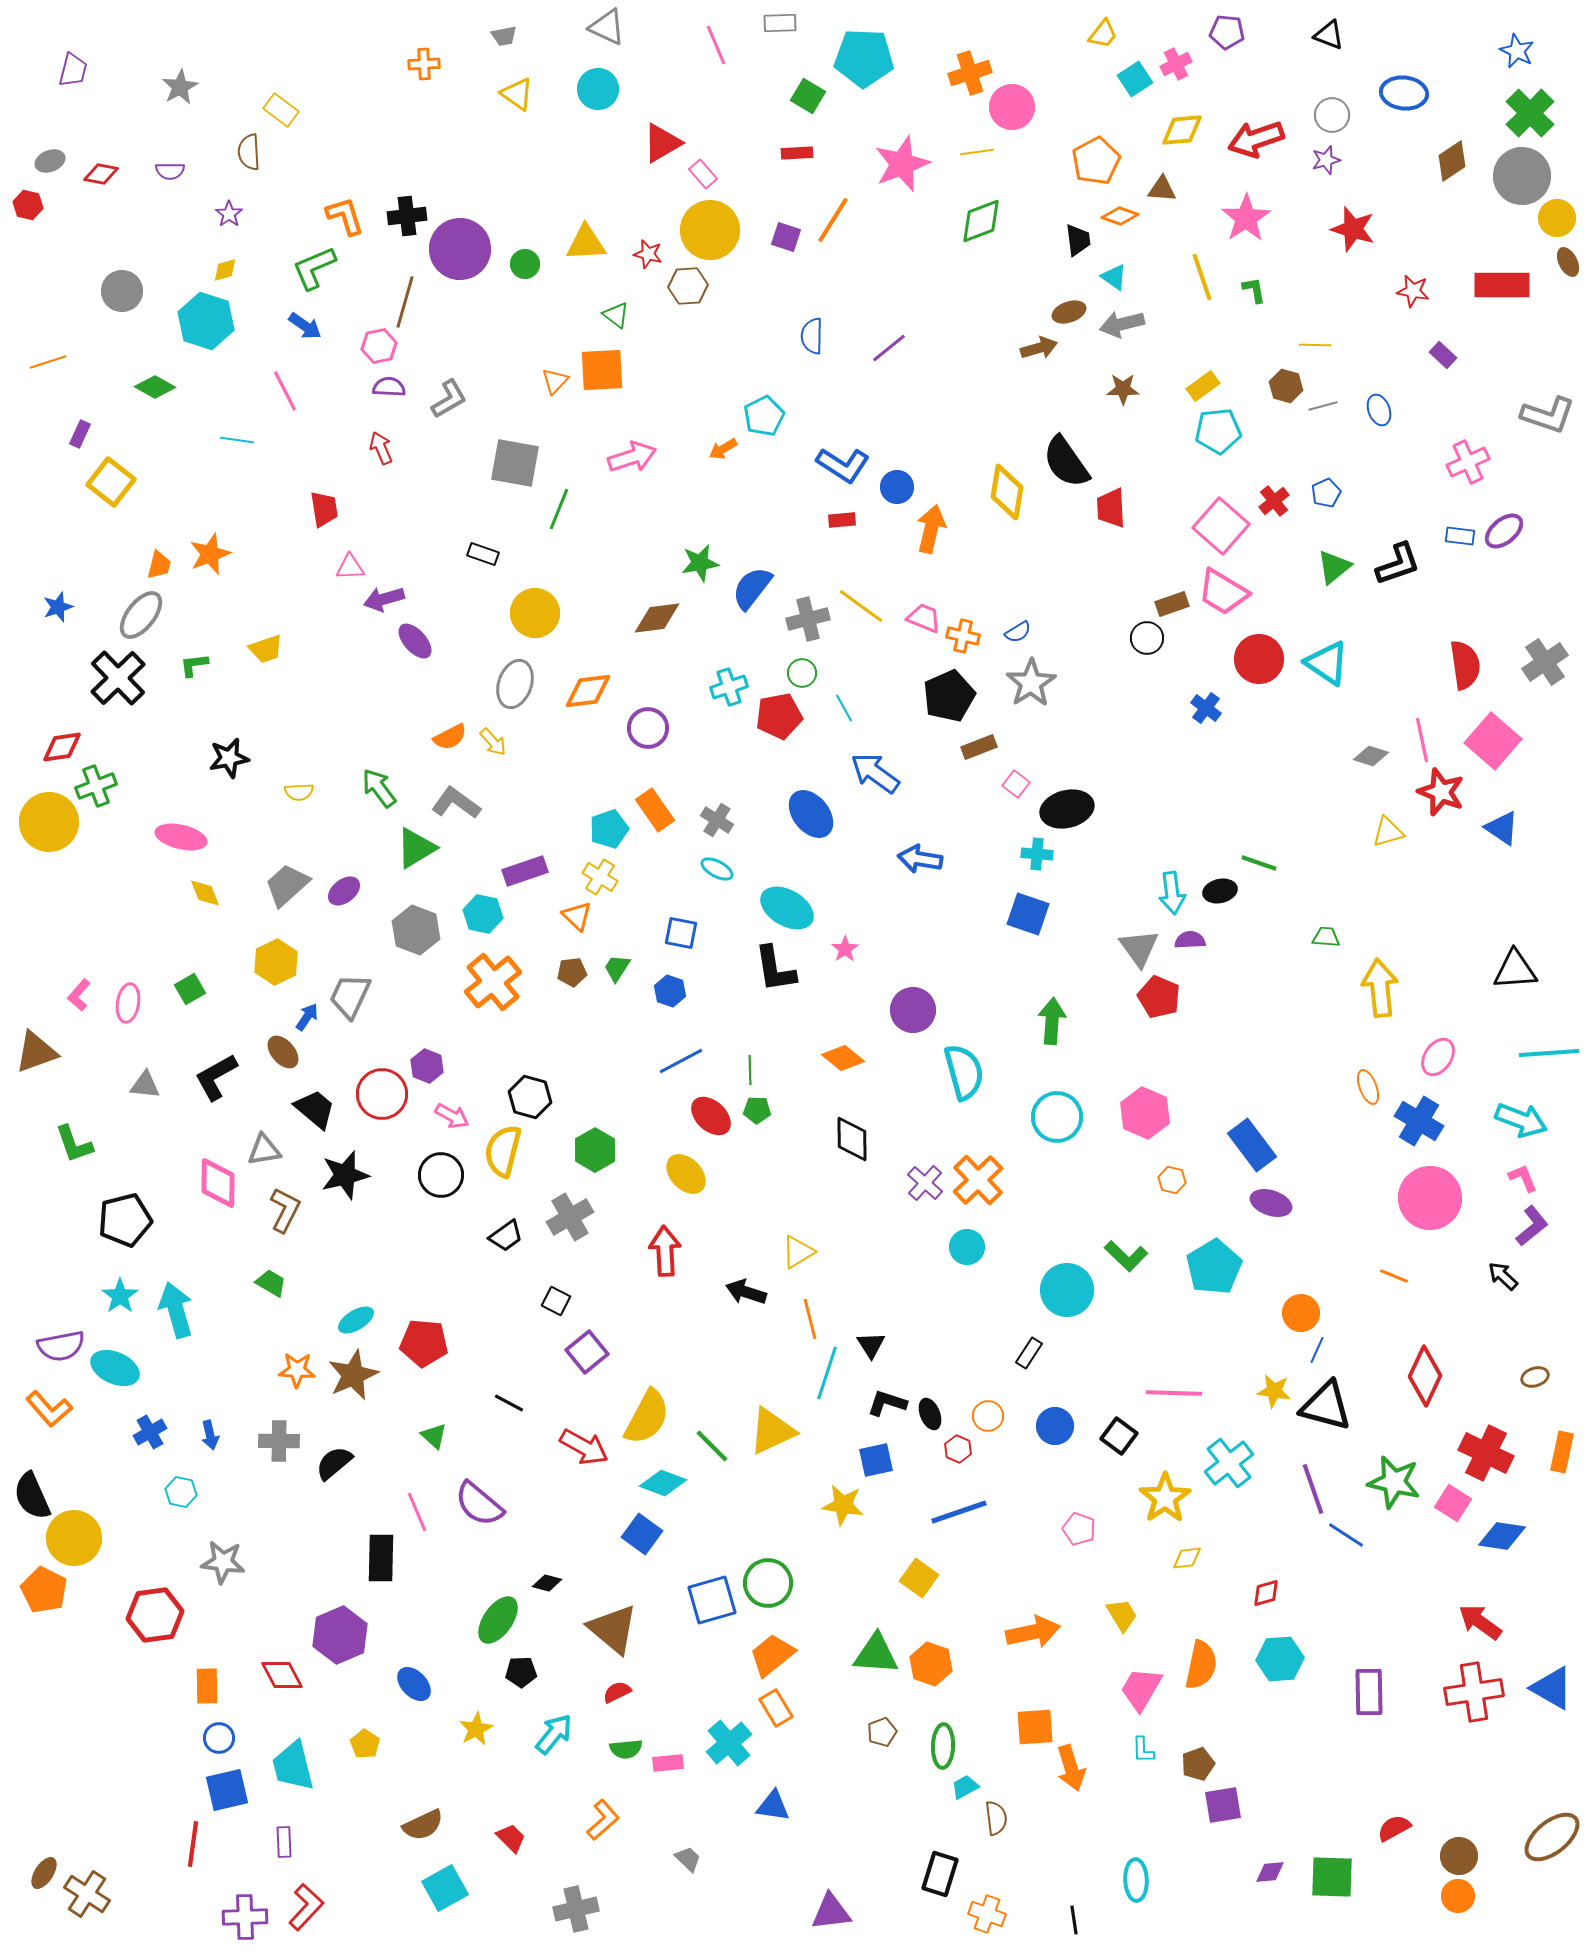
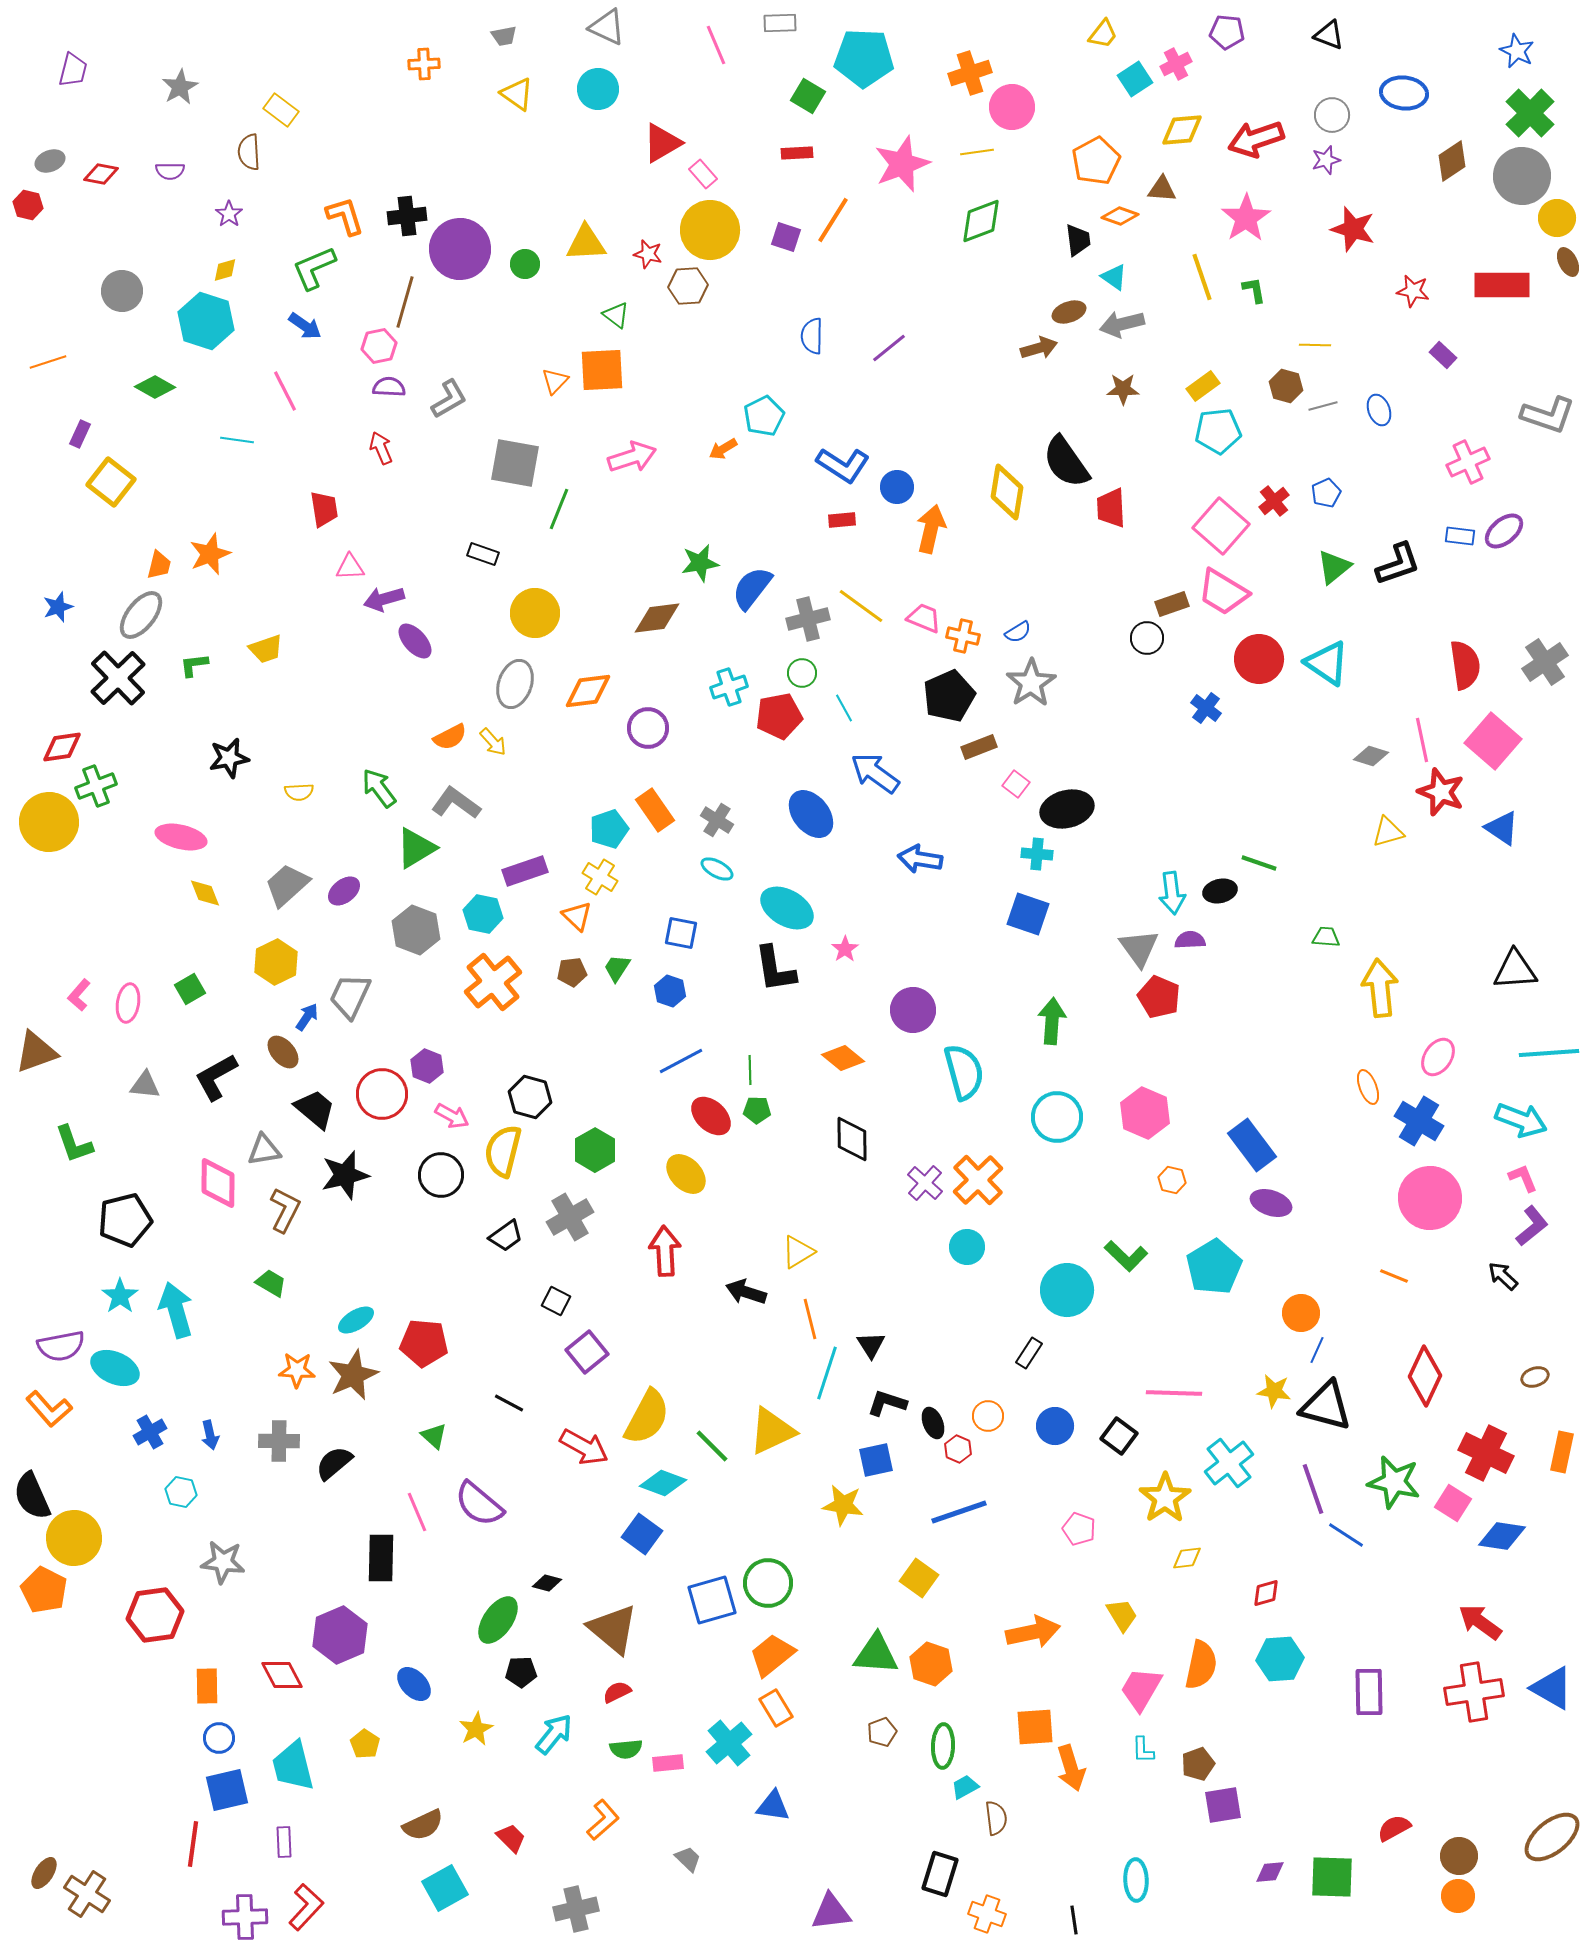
black ellipse at (930, 1414): moved 3 px right, 9 px down
